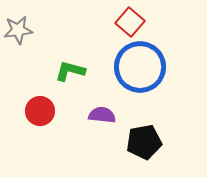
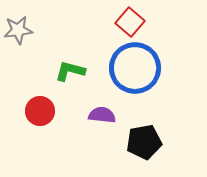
blue circle: moved 5 px left, 1 px down
